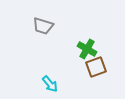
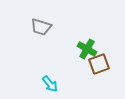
gray trapezoid: moved 2 px left, 1 px down
brown square: moved 3 px right, 3 px up
